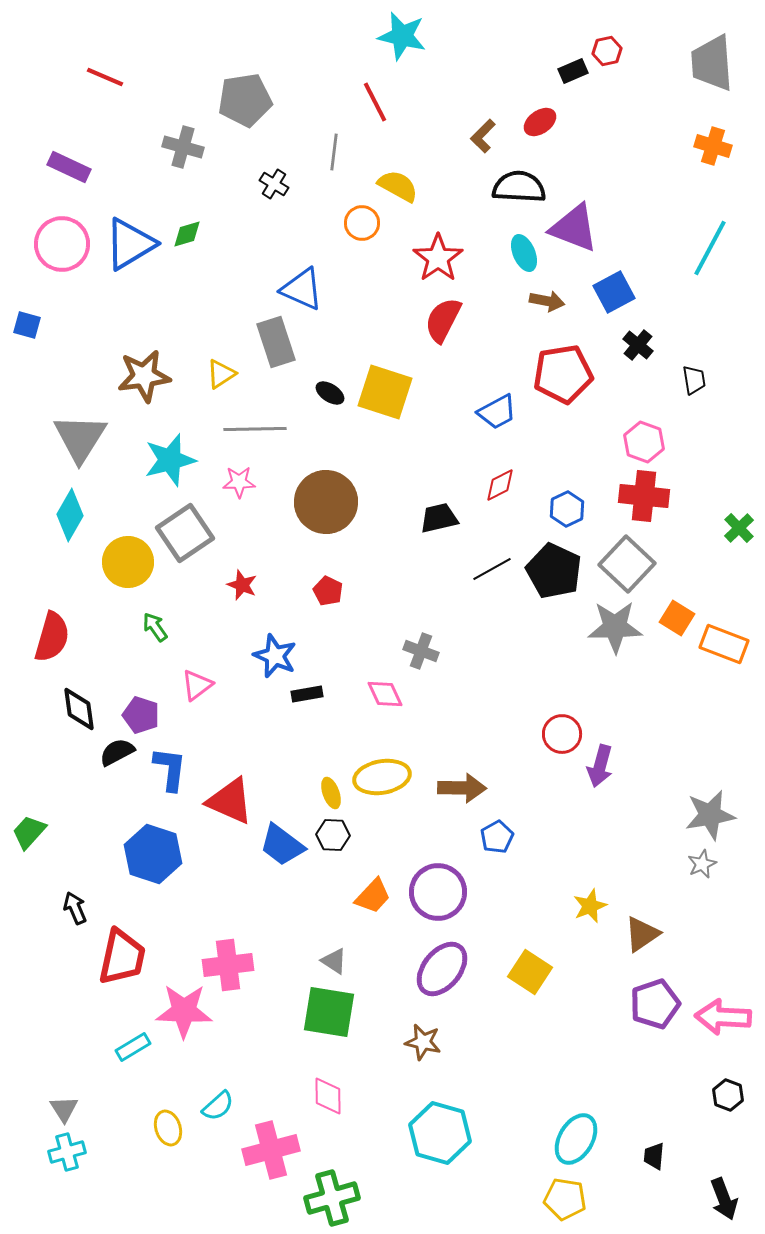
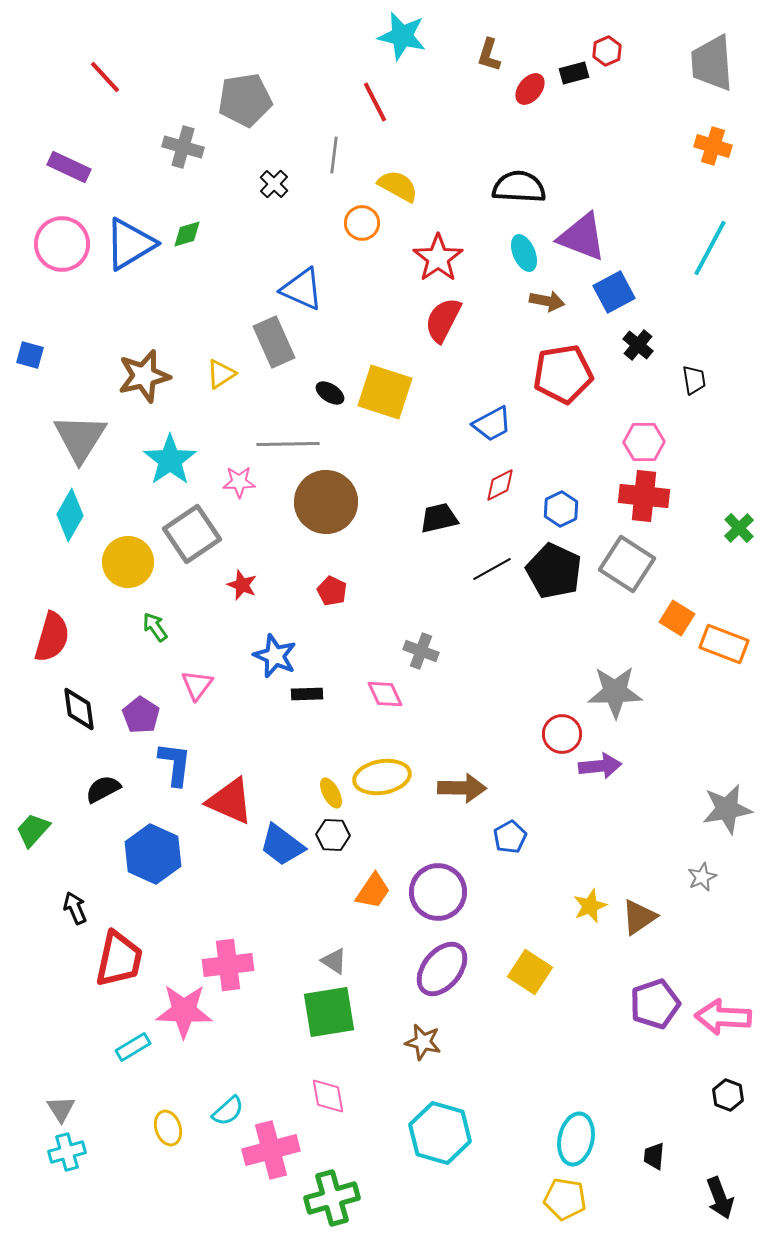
red hexagon at (607, 51): rotated 12 degrees counterclockwise
black rectangle at (573, 71): moved 1 px right, 2 px down; rotated 8 degrees clockwise
red line at (105, 77): rotated 24 degrees clockwise
red ellipse at (540, 122): moved 10 px left, 33 px up; rotated 16 degrees counterclockwise
brown L-shape at (483, 136): moved 6 px right, 81 px up; rotated 28 degrees counterclockwise
gray line at (334, 152): moved 3 px down
black cross at (274, 184): rotated 12 degrees clockwise
purple triangle at (574, 228): moved 8 px right, 9 px down
blue square at (27, 325): moved 3 px right, 30 px down
gray rectangle at (276, 342): moved 2 px left; rotated 6 degrees counterclockwise
brown star at (144, 376): rotated 6 degrees counterclockwise
blue trapezoid at (497, 412): moved 5 px left, 12 px down
gray line at (255, 429): moved 33 px right, 15 px down
pink hexagon at (644, 442): rotated 21 degrees counterclockwise
cyan star at (170, 460): rotated 20 degrees counterclockwise
blue hexagon at (567, 509): moved 6 px left
gray square at (185, 533): moved 7 px right, 1 px down
gray square at (627, 564): rotated 10 degrees counterclockwise
red pentagon at (328, 591): moved 4 px right
gray star at (615, 627): moved 65 px down
pink triangle at (197, 685): rotated 16 degrees counterclockwise
black rectangle at (307, 694): rotated 8 degrees clockwise
purple pentagon at (141, 715): rotated 15 degrees clockwise
black semicircle at (117, 752): moved 14 px left, 37 px down
purple arrow at (600, 766): rotated 111 degrees counterclockwise
blue L-shape at (170, 769): moved 5 px right, 5 px up
yellow ellipse at (331, 793): rotated 8 degrees counterclockwise
gray star at (710, 815): moved 17 px right, 6 px up
green trapezoid at (29, 832): moved 4 px right, 2 px up
blue pentagon at (497, 837): moved 13 px right
blue hexagon at (153, 854): rotated 6 degrees clockwise
gray star at (702, 864): moved 13 px down
orange trapezoid at (373, 896): moved 5 px up; rotated 9 degrees counterclockwise
brown triangle at (642, 934): moved 3 px left, 17 px up
red trapezoid at (122, 957): moved 3 px left, 2 px down
green square at (329, 1012): rotated 18 degrees counterclockwise
pink diamond at (328, 1096): rotated 9 degrees counterclockwise
cyan semicircle at (218, 1106): moved 10 px right, 5 px down
gray triangle at (64, 1109): moved 3 px left
cyan ellipse at (576, 1139): rotated 18 degrees counterclockwise
black arrow at (724, 1199): moved 4 px left, 1 px up
